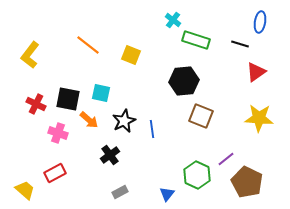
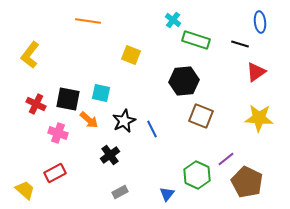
blue ellipse: rotated 15 degrees counterclockwise
orange line: moved 24 px up; rotated 30 degrees counterclockwise
blue line: rotated 18 degrees counterclockwise
